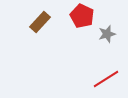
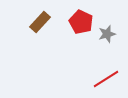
red pentagon: moved 1 px left, 6 px down
